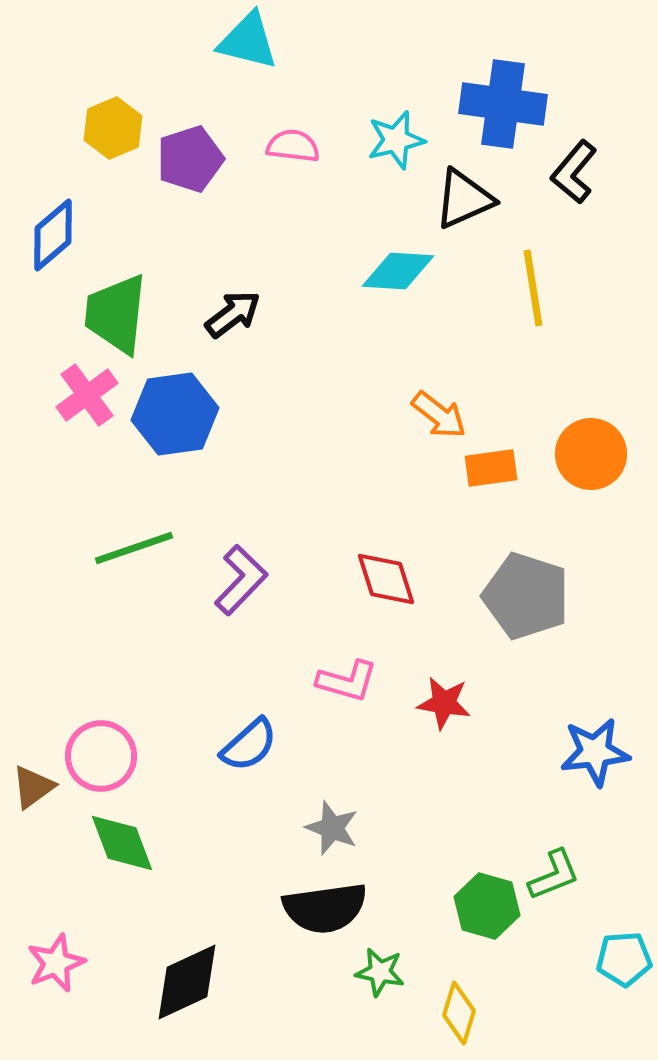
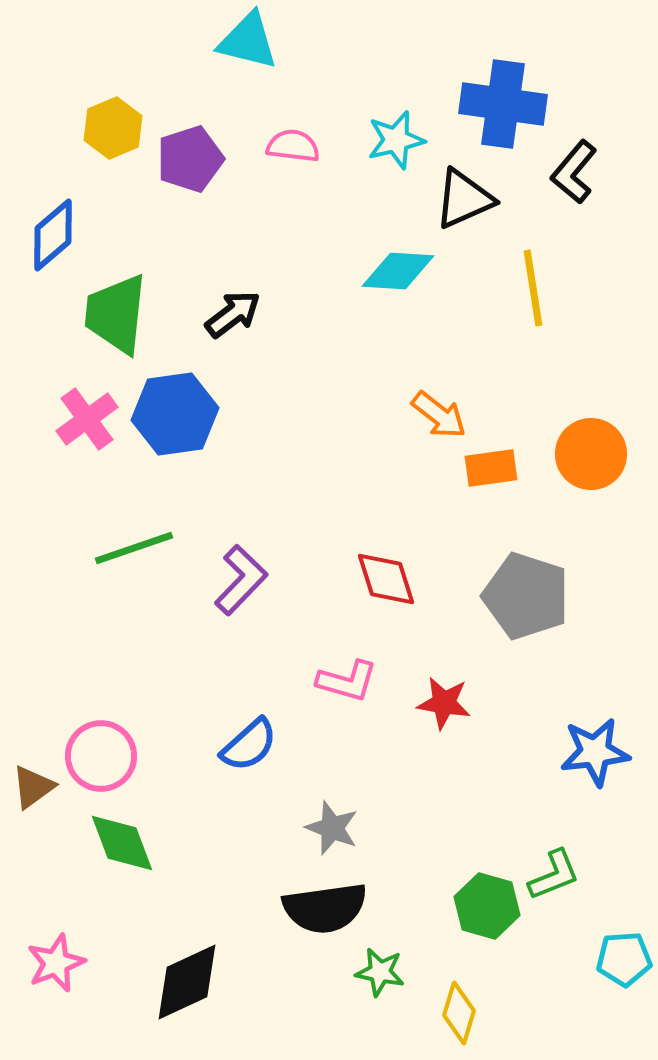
pink cross: moved 24 px down
